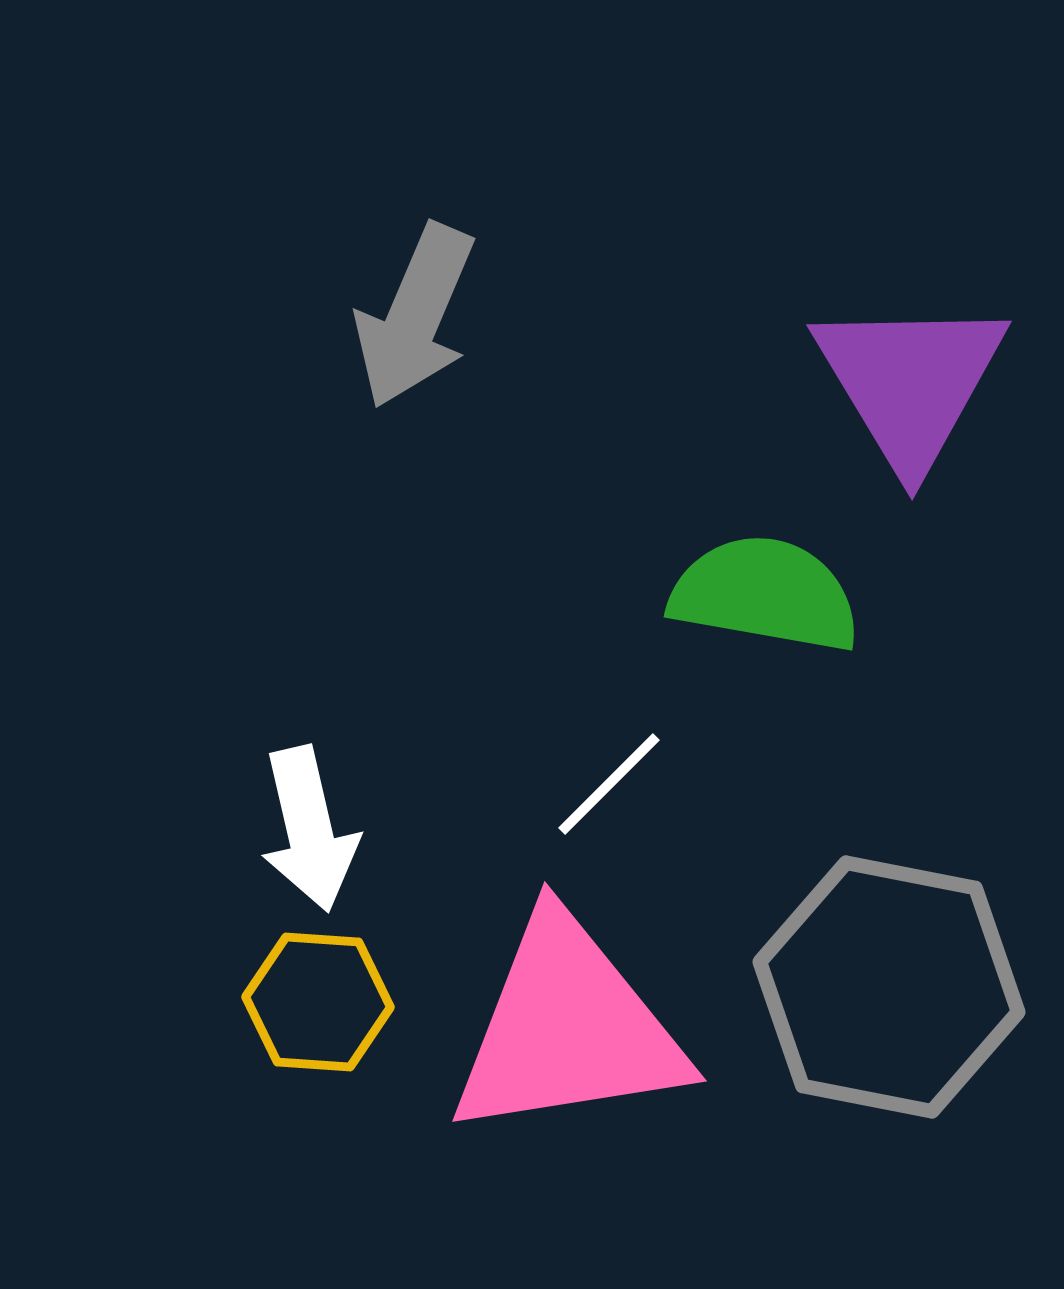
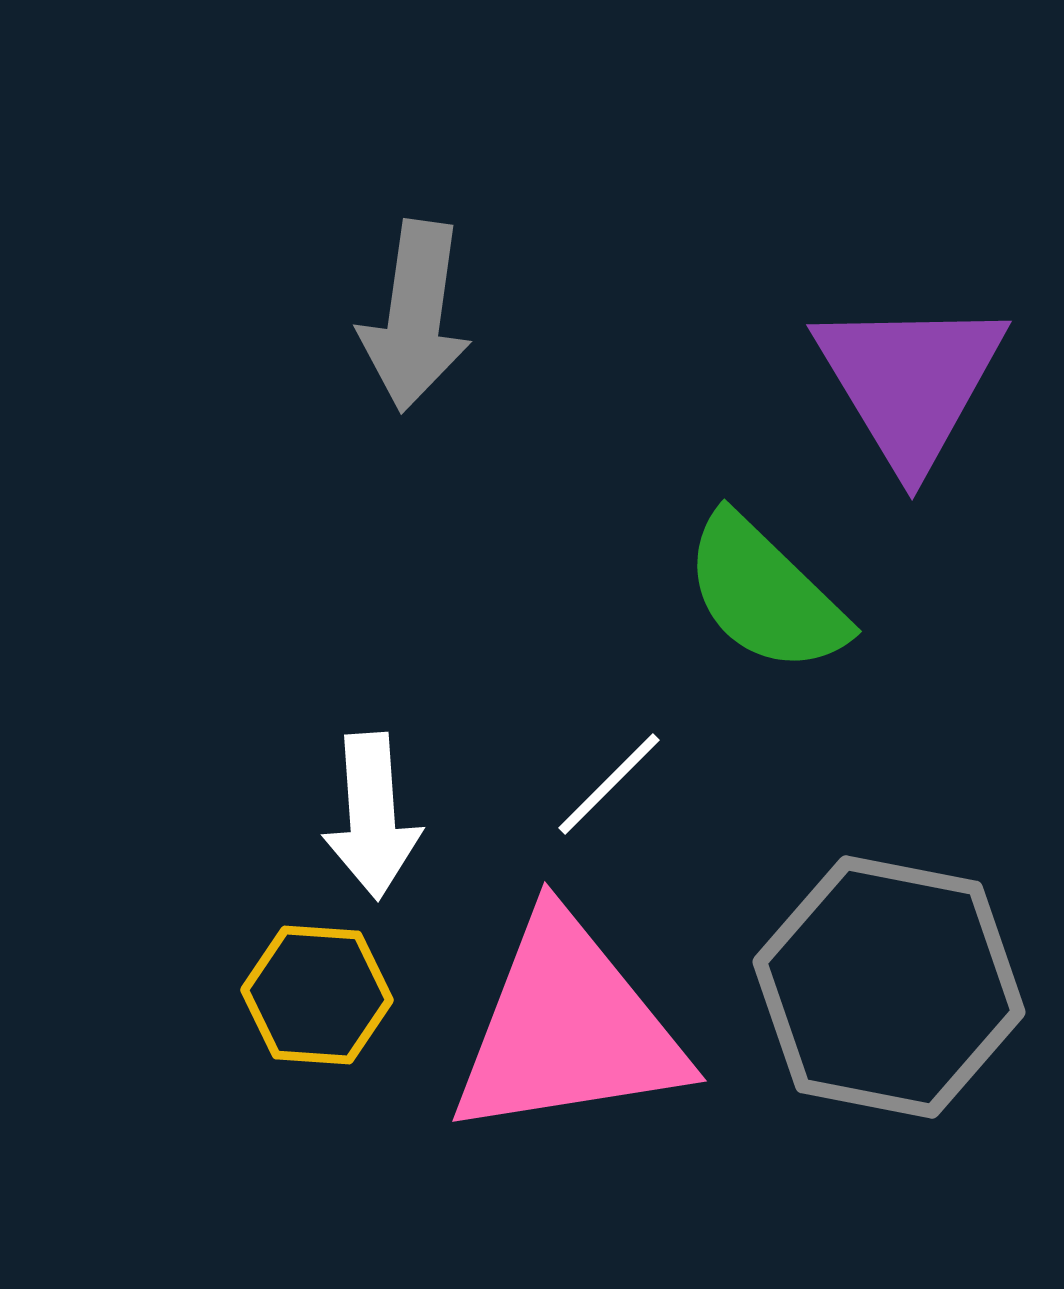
gray arrow: rotated 15 degrees counterclockwise
green semicircle: rotated 146 degrees counterclockwise
white arrow: moved 63 px right, 13 px up; rotated 9 degrees clockwise
yellow hexagon: moved 1 px left, 7 px up
